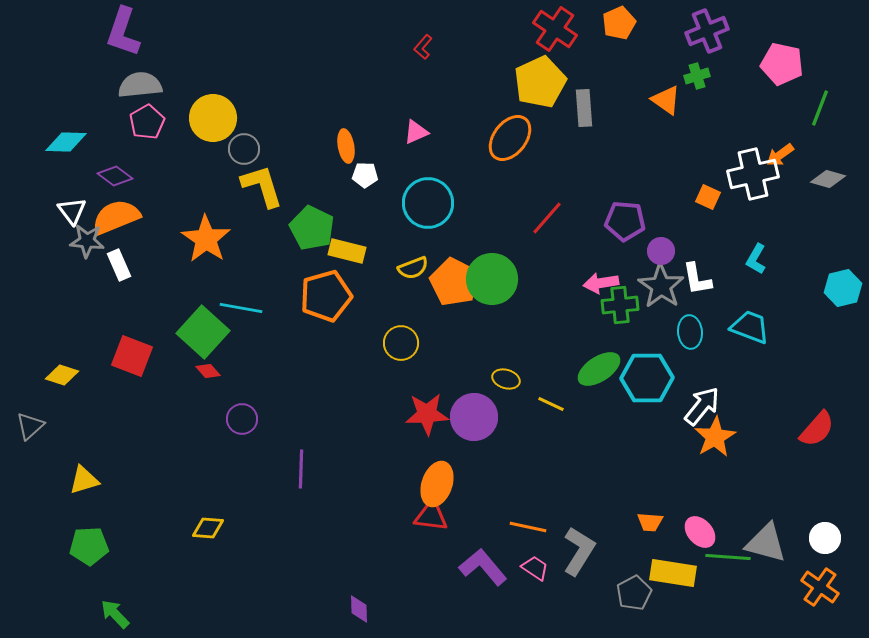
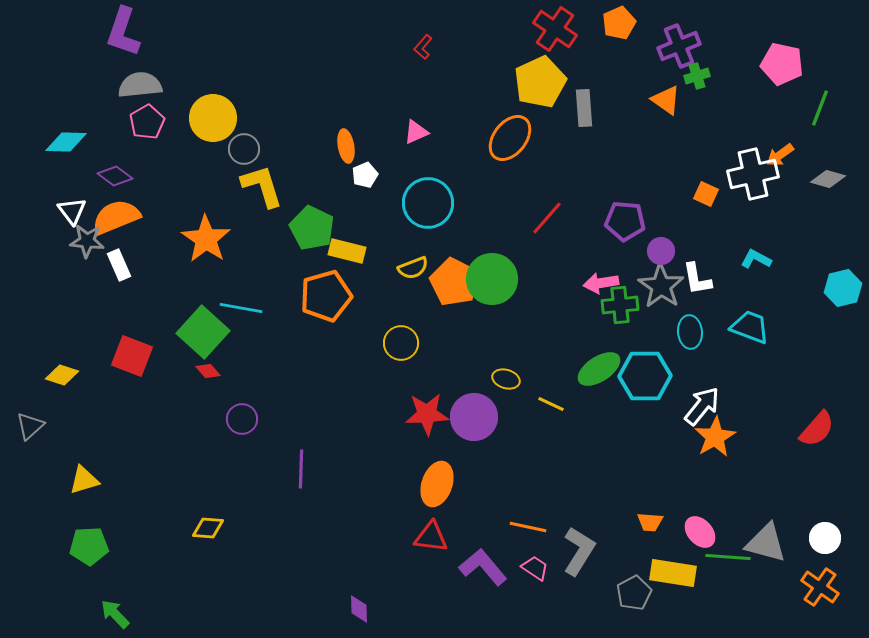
purple cross at (707, 31): moved 28 px left, 15 px down
white pentagon at (365, 175): rotated 25 degrees counterclockwise
orange square at (708, 197): moved 2 px left, 3 px up
cyan L-shape at (756, 259): rotated 88 degrees clockwise
cyan hexagon at (647, 378): moved 2 px left, 2 px up
red triangle at (431, 516): moved 21 px down
